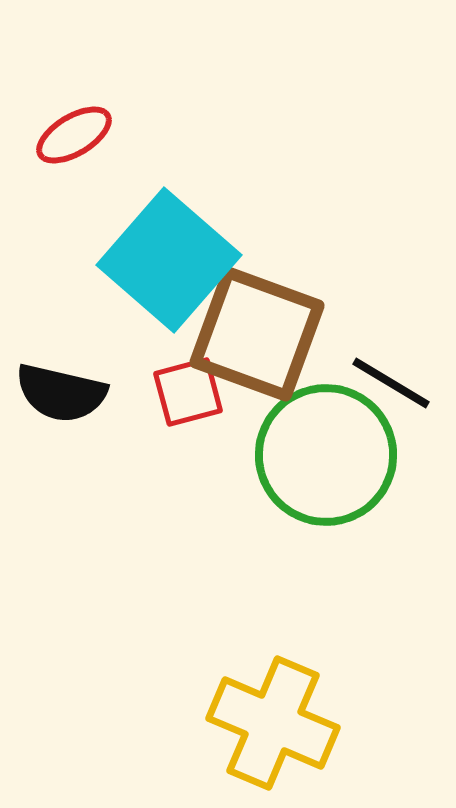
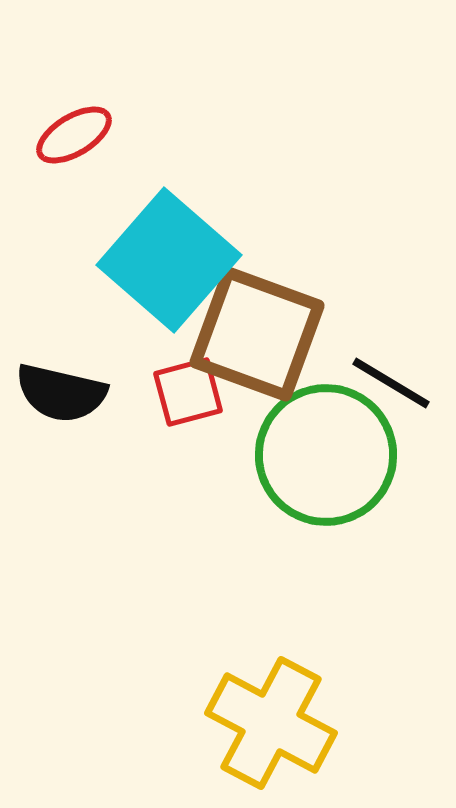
yellow cross: moved 2 px left; rotated 5 degrees clockwise
